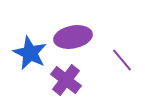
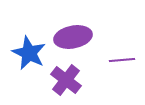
blue star: moved 1 px left
purple line: rotated 55 degrees counterclockwise
